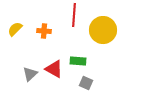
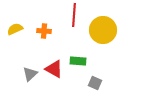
yellow semicircle: rotated 21 degrees clockwise
gray square: moved 9 px right
